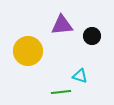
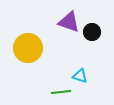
purple triangle: moved 7 px right, 3 px up; rotated 25 degrees clockwise
black circle: moved 4 px up
yellow circle: moved 3 px up
